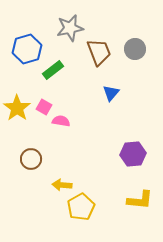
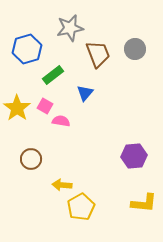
brown trapezoid: moved 1 px left, 2 px down
green rectangle: moved 5 px down
blue triangle: moved 26 px left
pink square: moved 1 px right, 1 px up
purple hexagon: moved 1 px right, 2 px down
yellow L-shape: moved 4 px right, 3 px down
